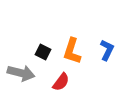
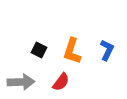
black square: moved 4 px left, 2 px up
gray arrow: moved 9 px down; rotated 16 degrees counterclockwise
